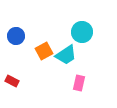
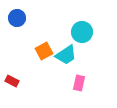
blue circle: moved 1 px right, 18 px up
